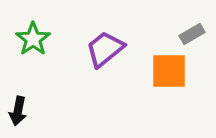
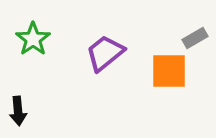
gray rectangle: moved 3 px right, 4 px down
purple trapezoid: moved 4 px down
black arrow: rotated 16 degrees counterclockwise
